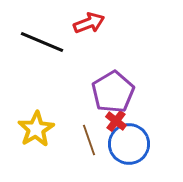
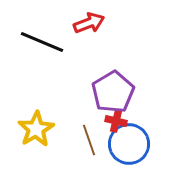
red cross: rotated 25 degrees counterclockwise
